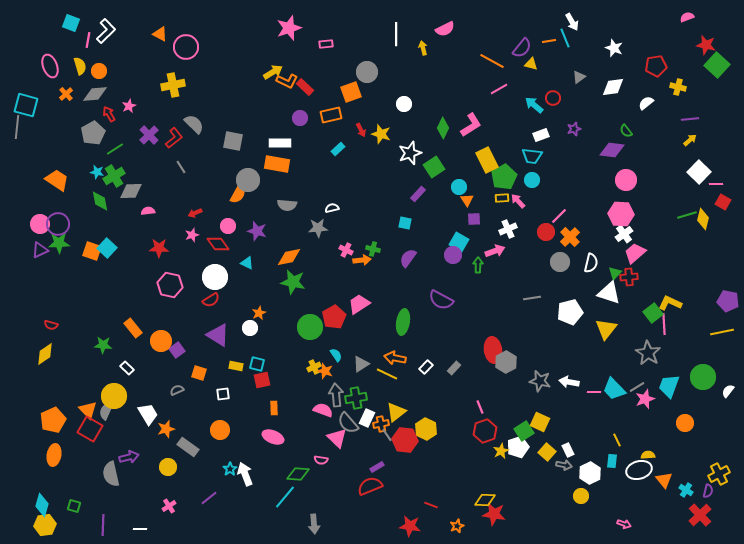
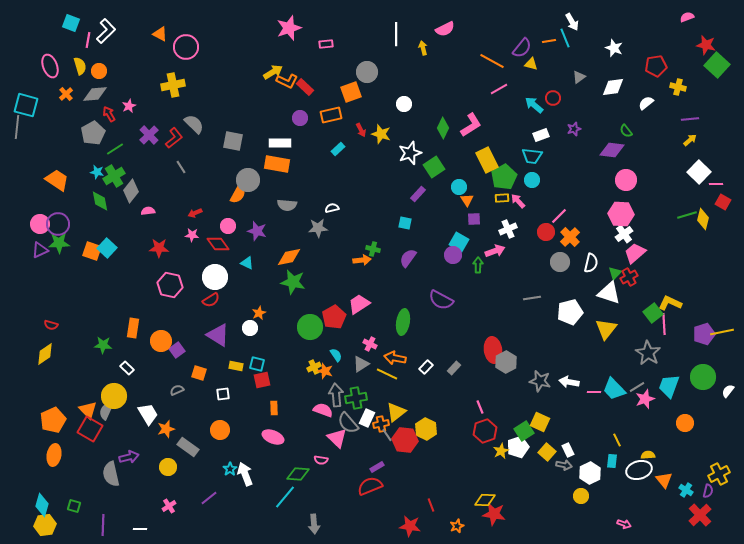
gray diamond at (131, 191): rotated 50 degrees counterclockwise
pink star at (192, 235): rotated 24 degrees clockwise
pink cross at (346, 250): moved 24 px right, 94 px down
red cross at (629, 277): rotated 24 degrees counterclockwise
purple pentagon at (728, 301): moved 24 px left, 33 px down; rotated 30 degrees counterclockwise
orange rectangle at (133, 328): rotated 48 degrees clockwise
red line at (431, 505): rotated 48 degrees clockwise
